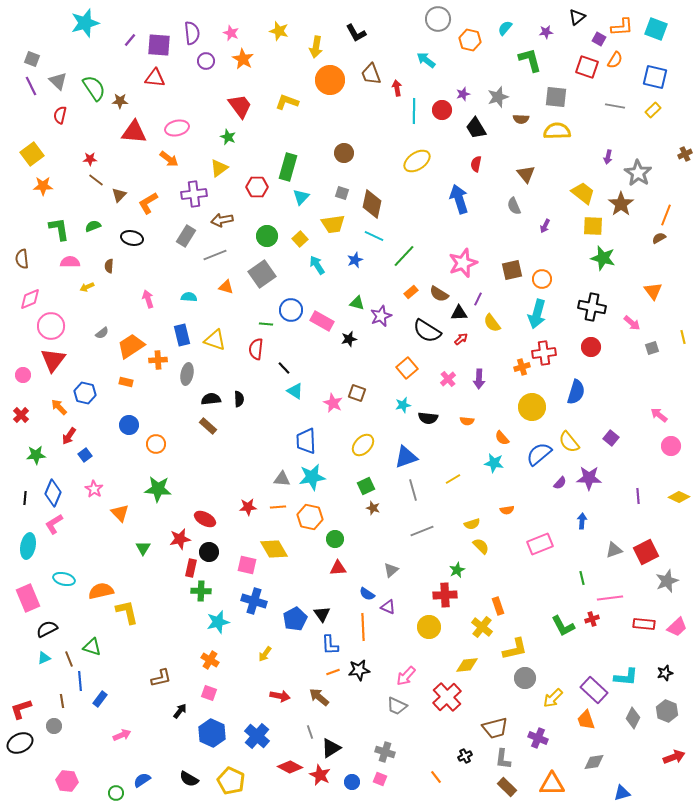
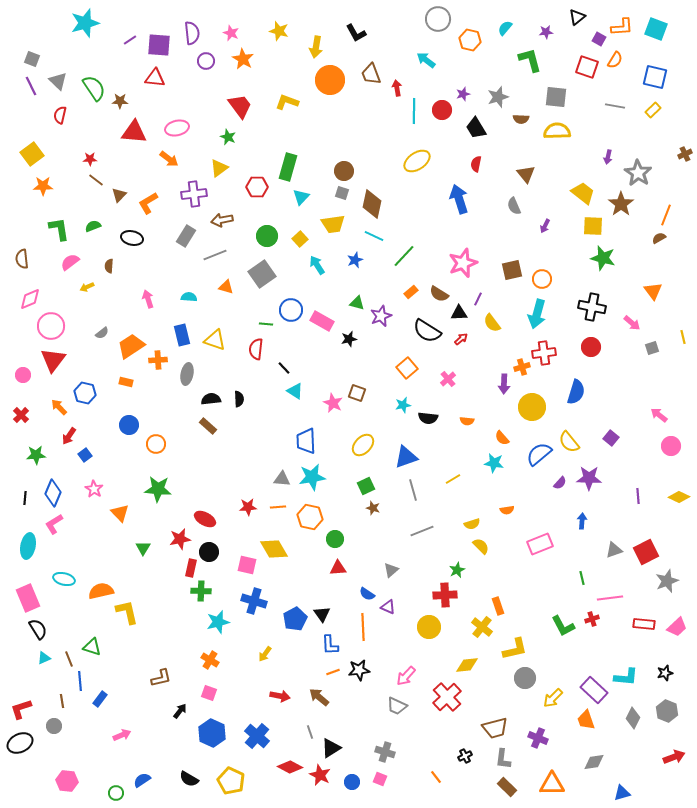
purple line at (130, 40): rotated 16 degrees clockwise
brown circle at (344, 153): moved 18 px down
pink semicircle at (70, 262): rotated 36 degrees counterclockwise
purple arrow at (479, 379): moved 25 px right, 5 px down
black semicircle at (47, 629): moved 9 px left; rotated 85 degrees clockwise
